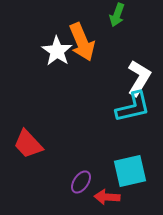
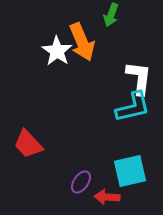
green arrow: moved 6 px left
white L-shape: rotated 24 degrees counterclockwise
